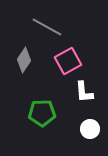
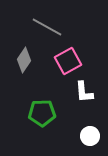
white circle: moved 7 px down
